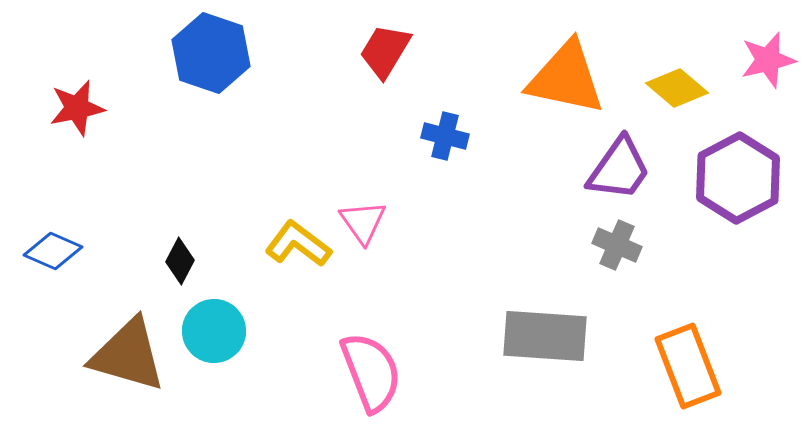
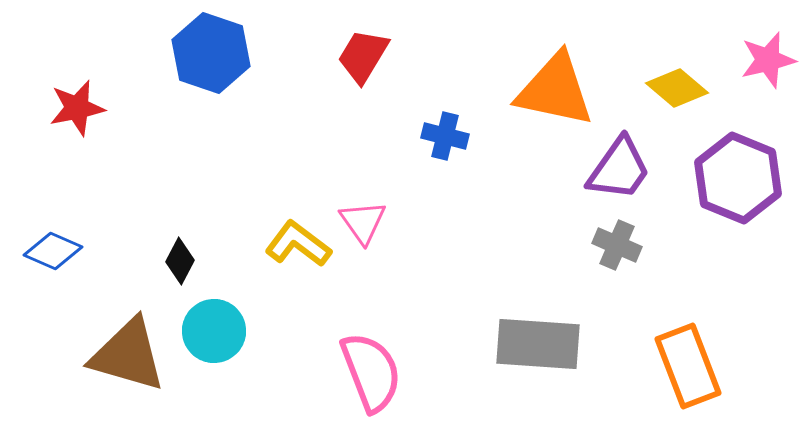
red trapezoid: moved 22 px left, 5 px down
orange triangle: moved 11 px left, 12 px down
purple hexagon: rotated 10 degrees counterclockwise
gray rectangle: moved 7 px left, 8 px down
